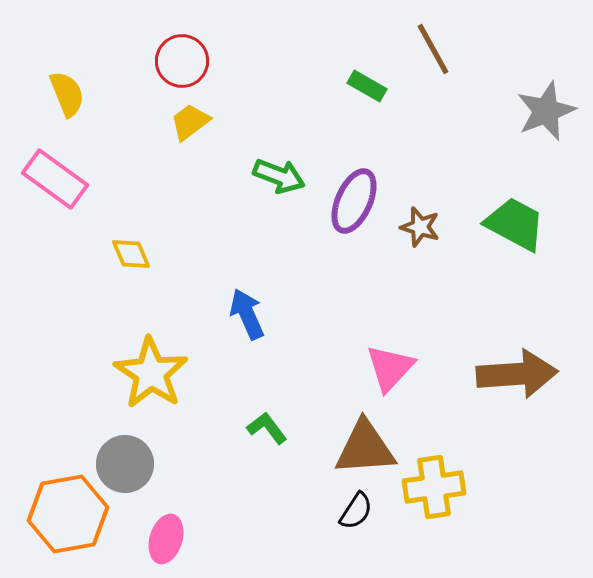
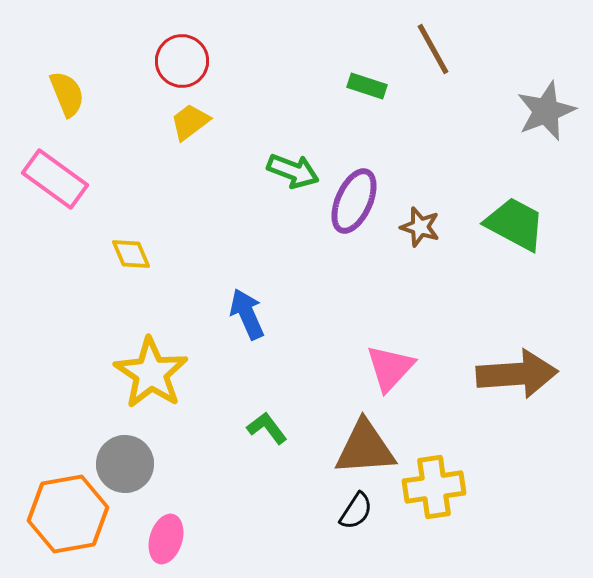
green rectangle: rotated 12 degrees counterclockwise
green arrow: moved 14 px right, 5 px up
